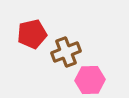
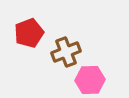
red pentagon: moved 3 px left, 1 px up; rotated 8 degrees counterclockwise
